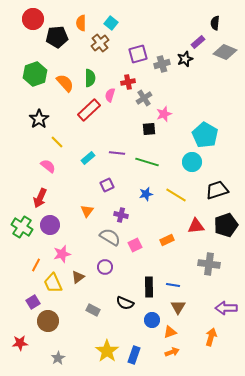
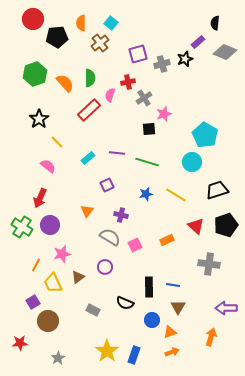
red triangle at (196, 226): rotated 48 degrees clockwise
